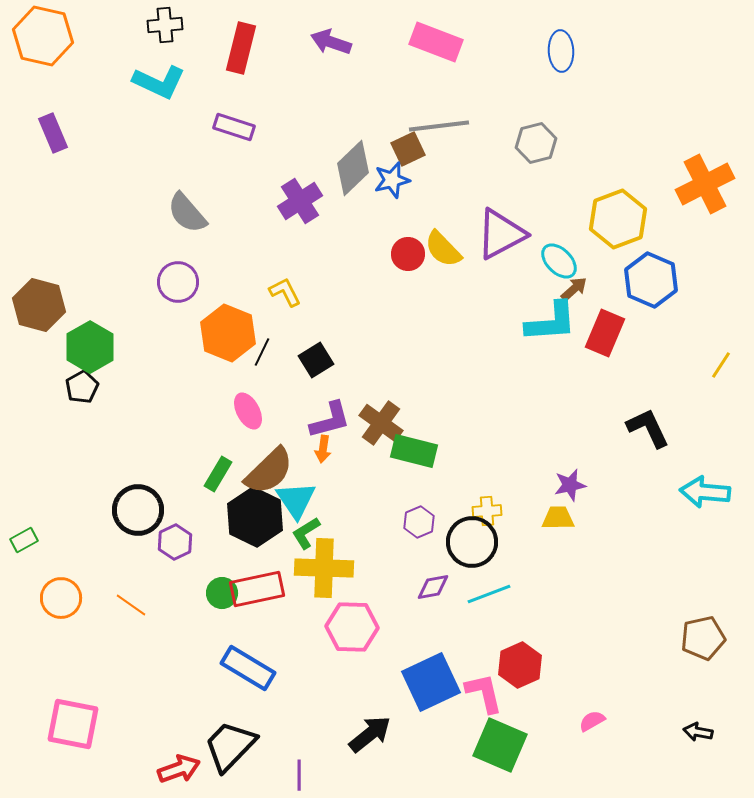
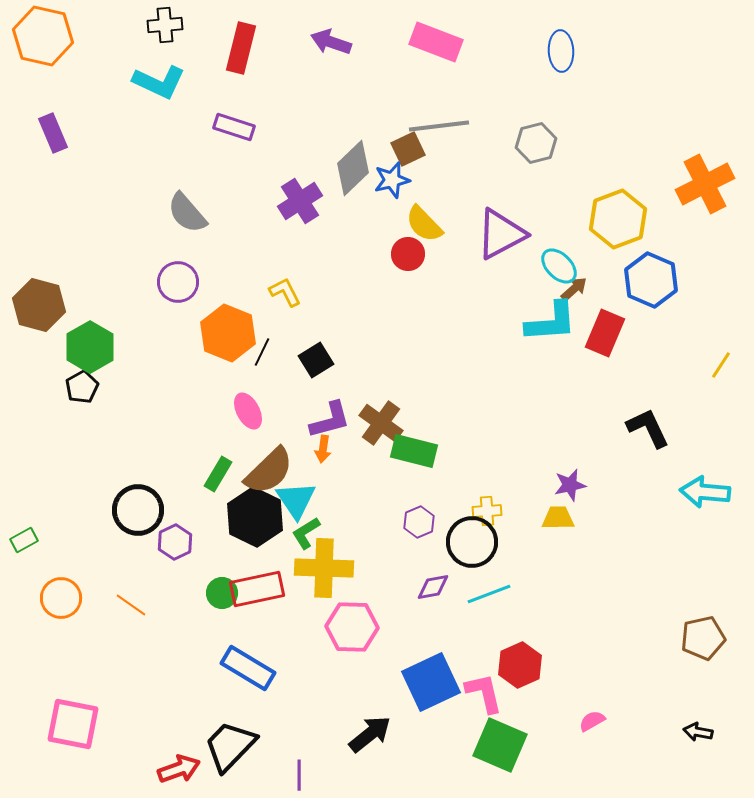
yellow semicircle at (443, 249): moved 19 px left, 25 px up
cyan ellipse at (559, 261): moved 5 px down
